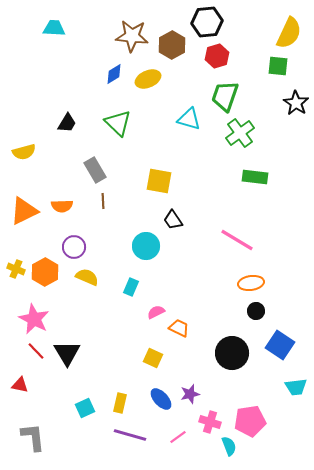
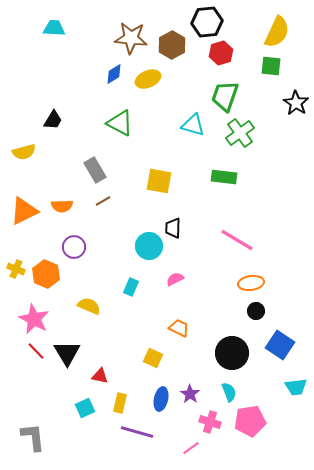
yellow semicircle at (289, 33): moved 12 px left, 1 px up
brown star at (132, 36): moved 1 px left, 2 px down
red hexagon at (217, 56): moved 4 px right, 3 px up
green square at (278, 66): moved 7 px left
cyan triangle at (189, 119): moved 4 px right, 6 px down
black trapezoid at (67, 123): moved 14 px left, 3 px up
green triangle at (118, 123): moved 2 px right; rotated 16 degrees counterclockwise
green rectangle at (255, 177): moved 31 px left
brown line at (103, 201): rotated 63 degrees clockwise
black trapezoid at (173, 220): moved 8 px down; rotated 35 degrees clockwise
cyan circle at (146, 246): moved 3 px right
orange hexagon at (45, 272): moved 1 px right, 2 px down; rotated 8 degrees counterclockwise
yellow semicircle at (87, 277): moved 2 px right, 29 px down
pink semicircle at (156, 312): moved 19 px right, 33 px up
red triangle at (20, 385): moved 80 px right, 9 px up
purple star at (190, 394): rotated 24 degrees counterclockwise
blue ellipse at (161, 399): rotated 55 degrees clockwise
purple line at (130, 435): moved 7 px right, 3 px up
pink line at (178, 437): moved 13 px right, 11 px down
cyan semicircle at (229, 446): moved 54 px up
